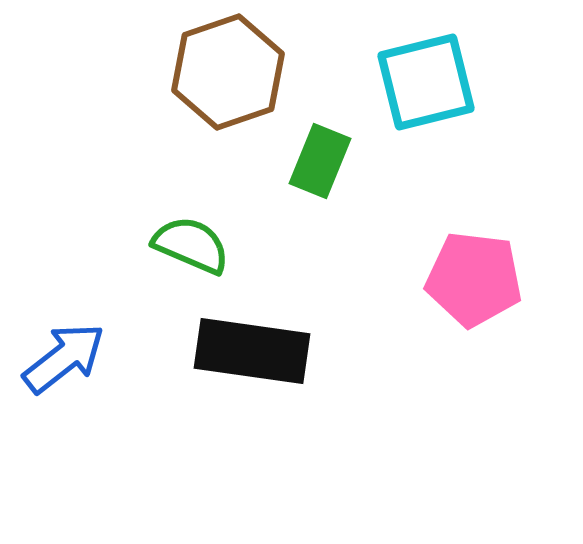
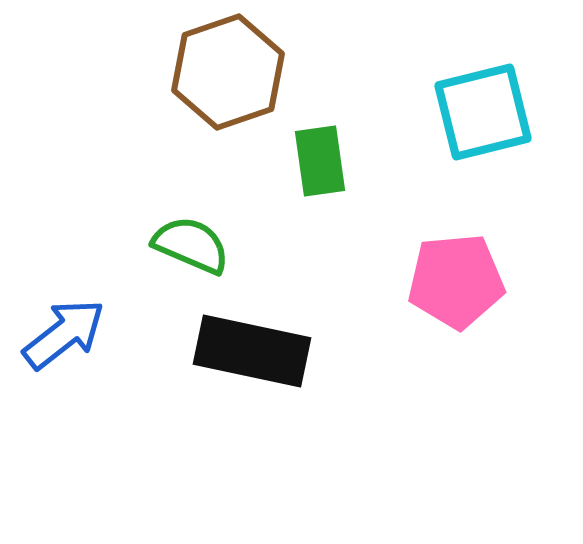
cyan square: moved 57 px right, 30 px down
green rectangle: rotated 30 degrees counterclockwise
pink pentagon: moved 18 px left, 2 px down; rotated 12 degrees counterclockwise
black rectangle: rotated 4 degrees clockwise
blue arrow: moved 24 px up
